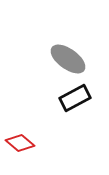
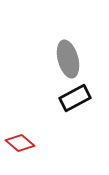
gray ellipse: rotated 39 degrees clockwise
